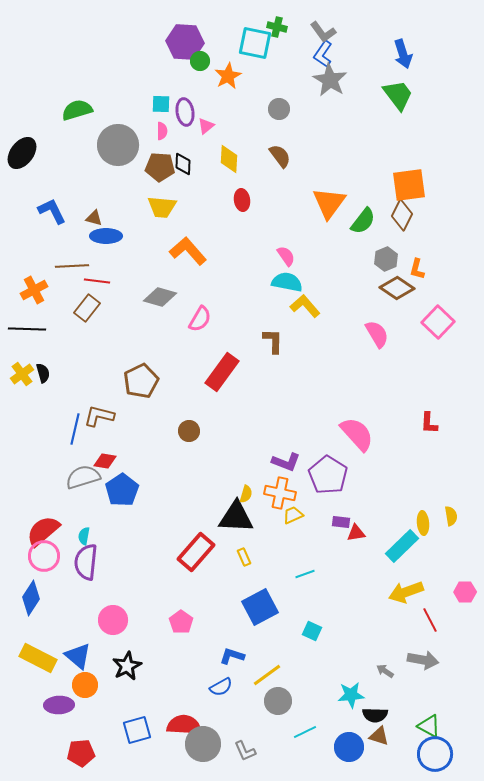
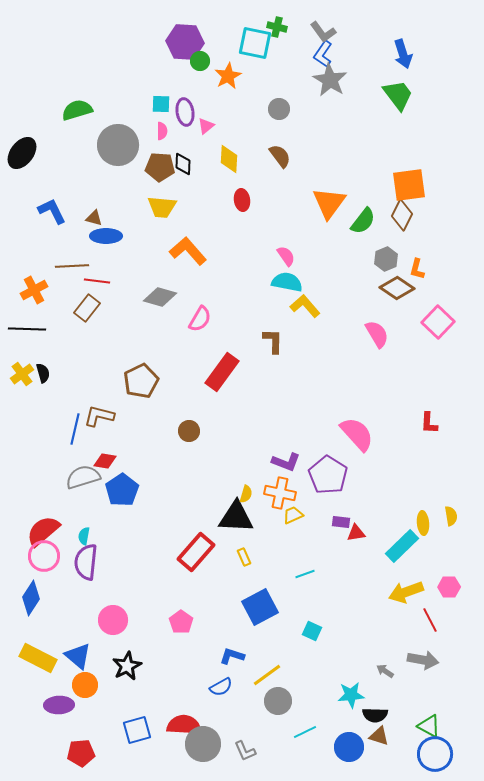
pink hexagon at (465, 592): moved 16 px left, 5 px up
